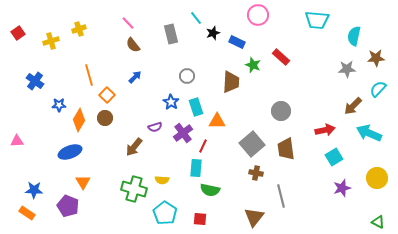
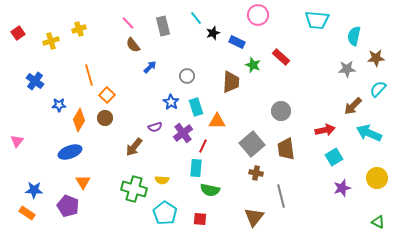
gray rectangle at (171, 34): moved 8 px left, 8 px up
blue arrow at (135, 77): moved 15 px right, 10 px up
pink triangle at (17, 141): rotated 48 degrees counterclockwise
